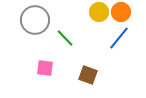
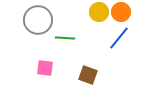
gray circle: moved 3 px right
green line: rotated 42 degrees counterclockwise
